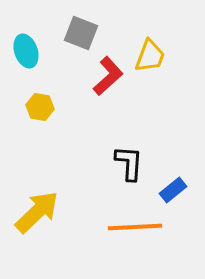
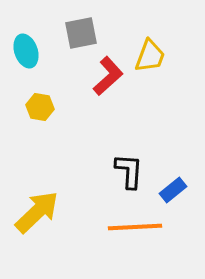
gray square: rotated 32 degrees counterclockwise
black L-shape: moved 8 px down
